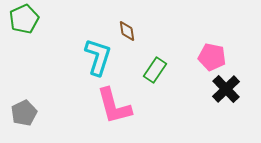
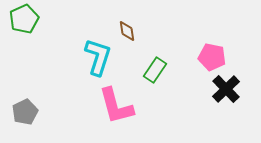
pink L-shape: moved 2 px right
gray pentagon: moved 1 px right, 1 px up
